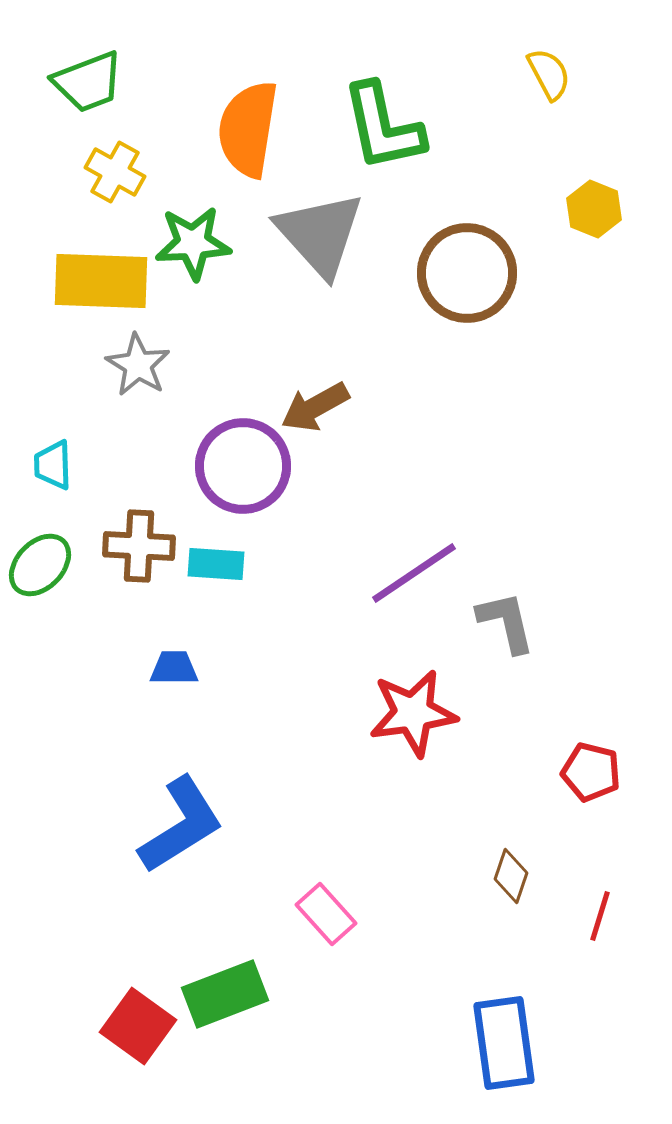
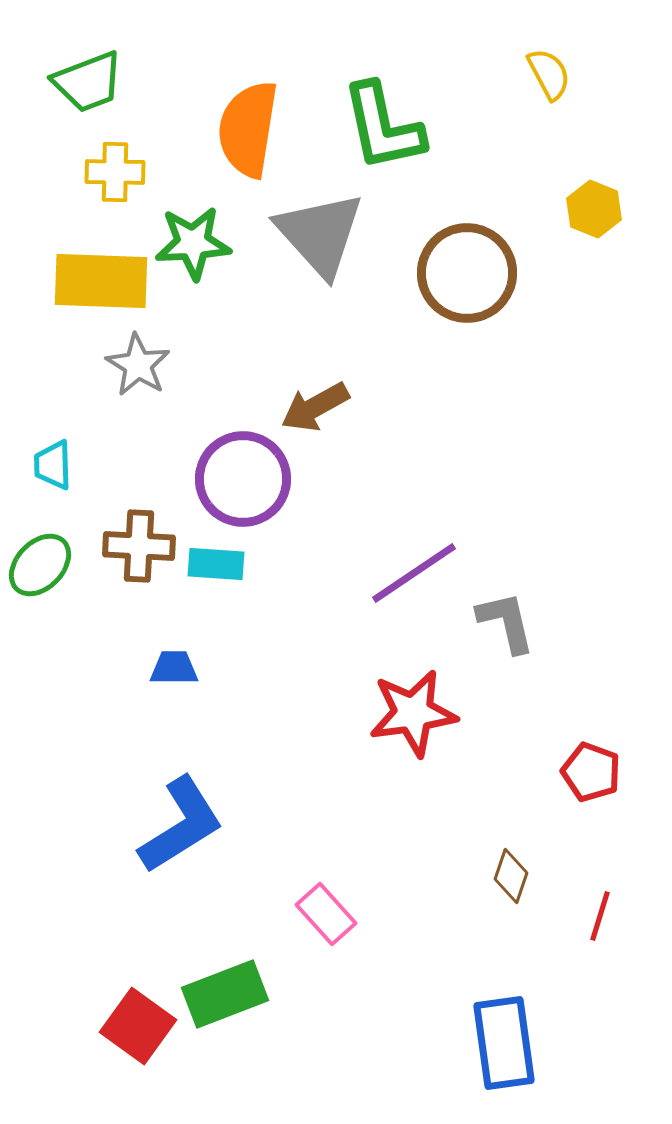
yellow cross: rotated 28 degrees counterclockwise
purple circle: moved 13 px down
red pentagon: rotated 6 degrees clockwise
